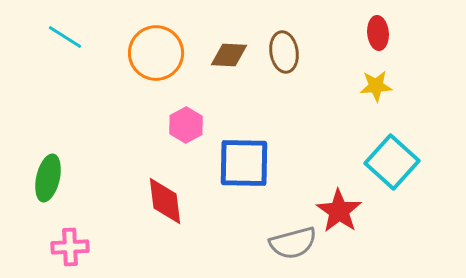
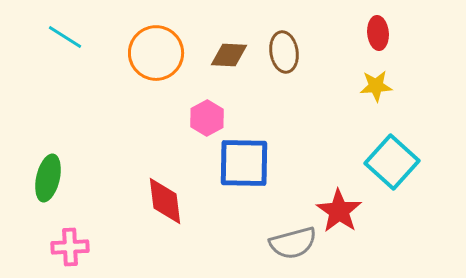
pink hexagon: moved 21 px right, 7 px up
